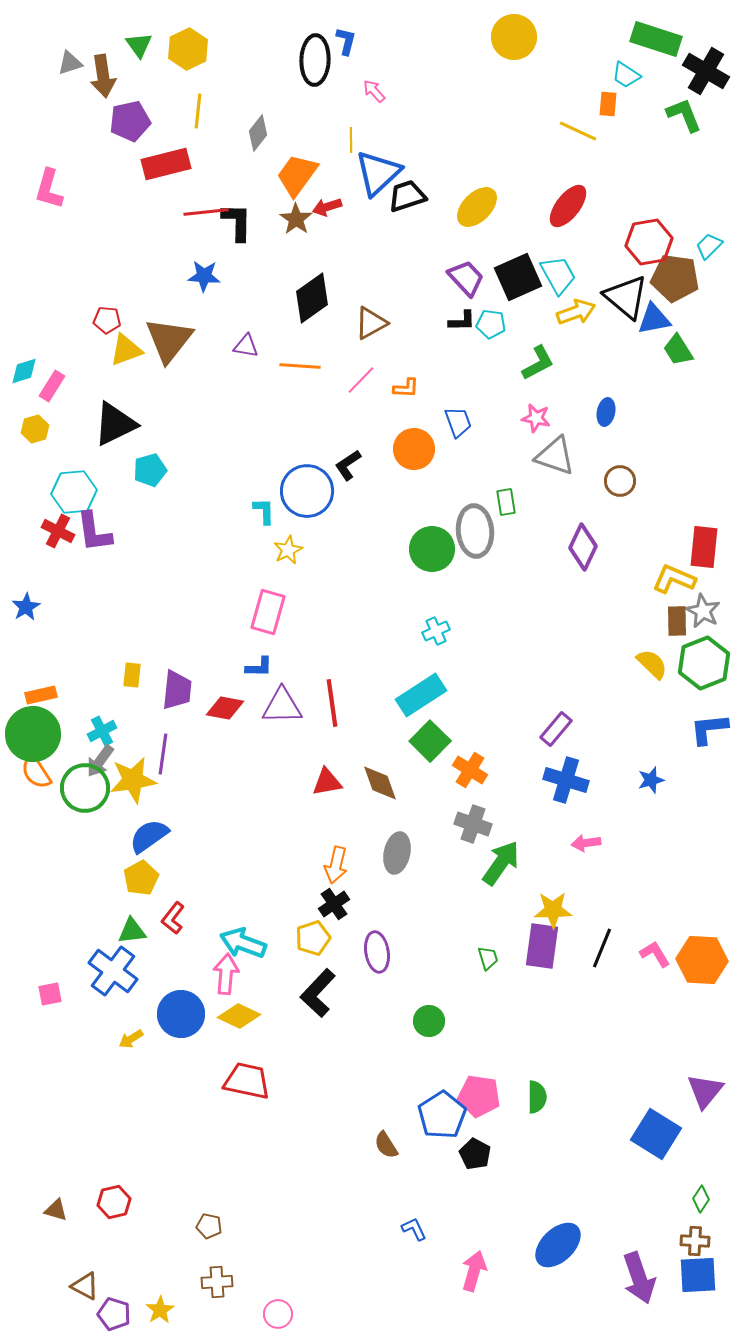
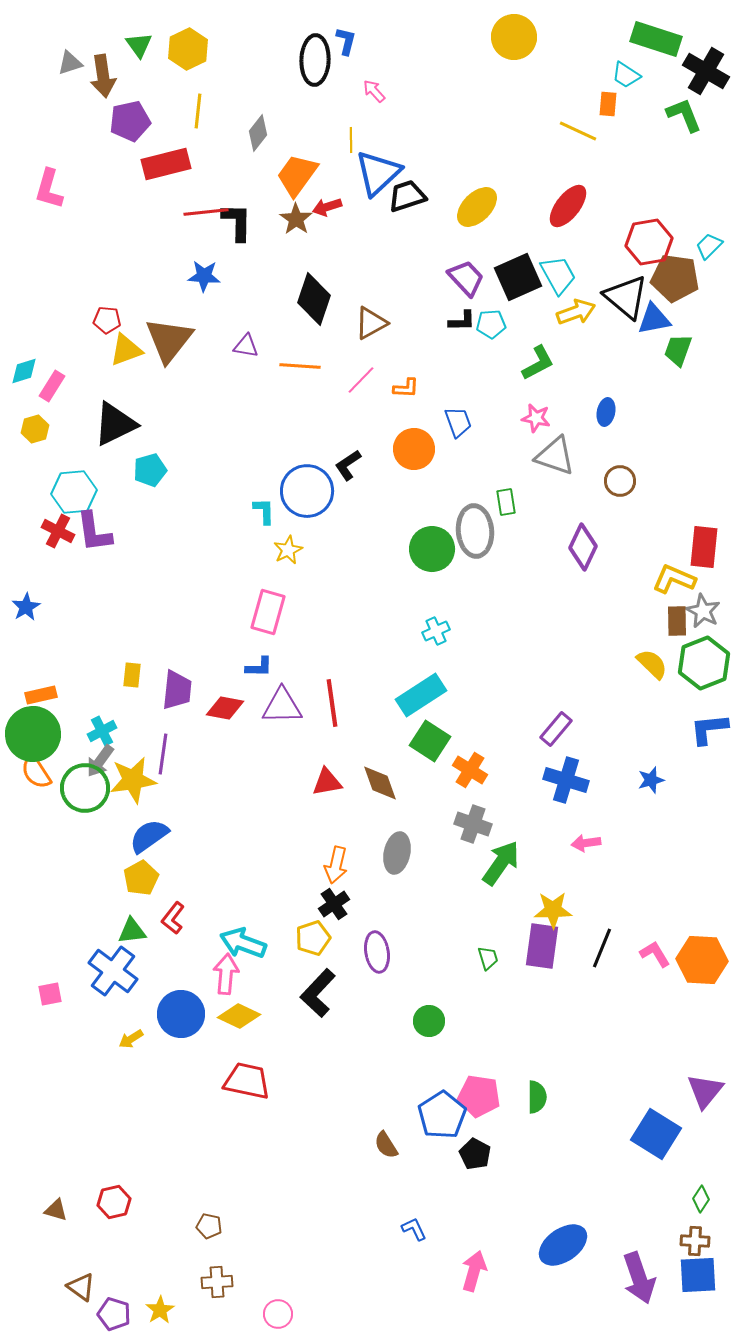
black diamond at (312, 298): moved 2 px right, 1 px down; rotated 36 degrees counterclockwise
cyan pentagon at (491, 324): rotated 12 degrees counterclockwise
green trapezoid at (678, 350): rotated 52 degrees clockwise
green square at (430, 741): rotated 12 degrees counterclockwise
blue ellipse at (558, 1245): moved 5 px right; rotated 9 degrees clockwise
brown triangle at (85, 1286): moved 4 px left, 1 px down; rotated 8 degrees clockwise
